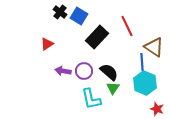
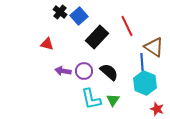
blue square: rotated 18 degrees clockwise
red triangle: rotated 48 degrees clockwise
green triangle: moved 12 px down
